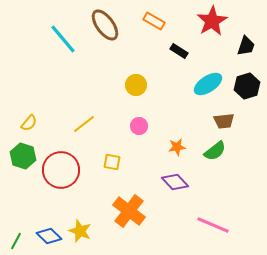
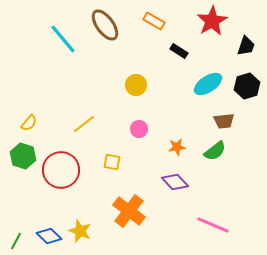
pink circle: moved 3 px down
